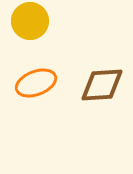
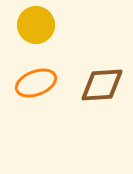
yellow circle: moved 6 px right, 4 px down
